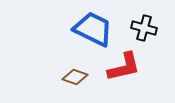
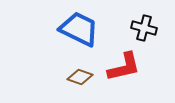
blue trapezoid: moved 14 px left
brown diamond: moved 5 px right
